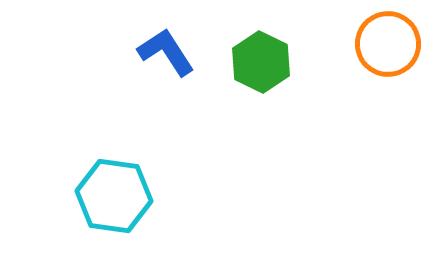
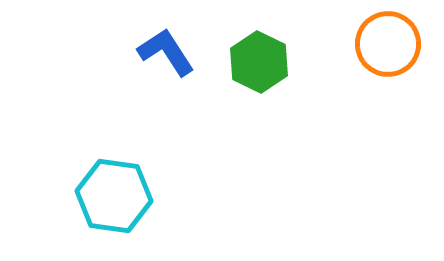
green hexagon: moved 2 px left
